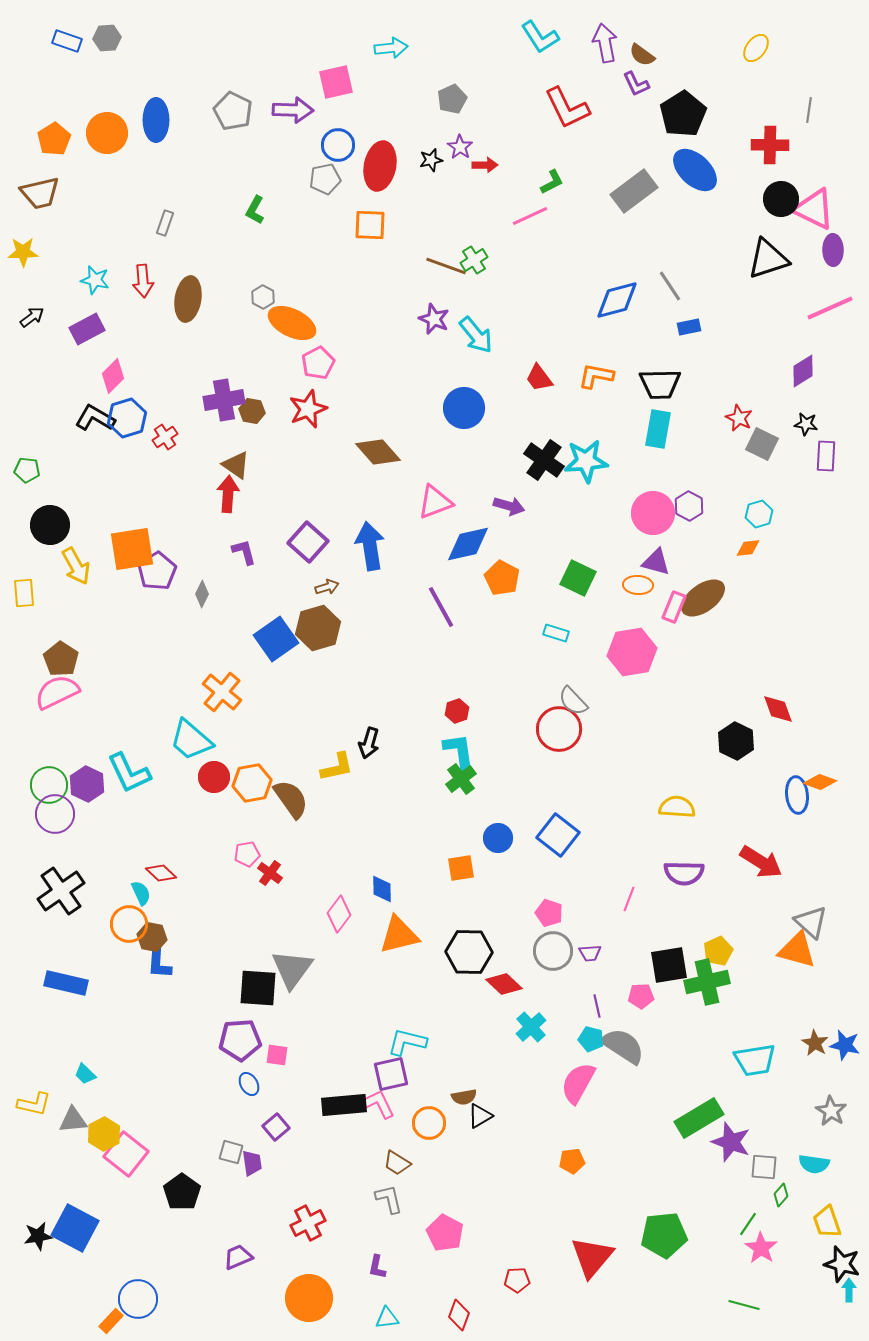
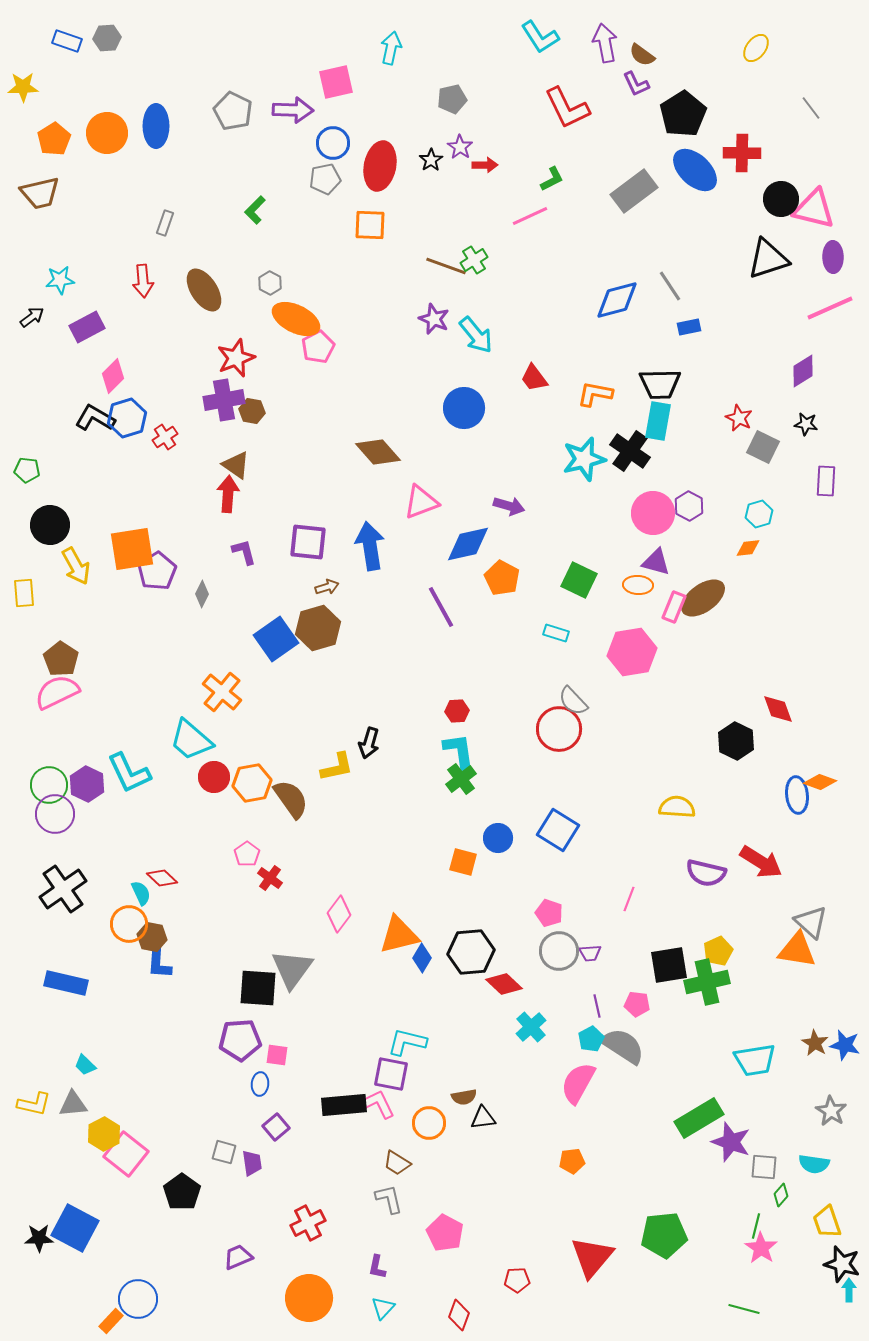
cyan arrow at (391, 48): rotated 72 degrees counterclockwise
gray pentagon at (452, 99): rotated 12 degrees clockwise
gray line at (809, 110): moved 2 px right, 2 px up; rotated 45 degrees counterclockwise
blue ellipse at (156, 120): moved 6 px down
blue circle at (338, 145): moved 5 px left, 2 px up
red cross at (770, 145): moved 28 px left, 8 px down
black star at (431, 160): rotated 20 degrees counterclockwise
green L-shape at (552, 182): moved 3 px up
pink triangle at (814, 209): rotated 12 degrees counterclockwise
green L-shape at (255, 210): rotated 16 degrees clockwise
purple ellipse at (833, 250): moved 7 px down
yellow star at (23, 252): moved 165 px up
cyan star at (95, 280): moved 35 px left; rotated 20 degrees counterclockwise
gray hexagon at (263, 297): moved 7 px right, 14 px up
brown ellipse at (188, 299): moved 16 px right, 9 px up; rotated 42 degrees counterclockwise
orange ellipse at (292, 323): moved 4 px right, 4 px up
purple rectangle at (87, 329): moved 2 px up
pink pentagon at (318, 363): moved 16 px up
orange L-shape at (596, 376): moved 1 px left, 18 px down
red trapezoid at (539, 378): moved 5 px left
red star at (308, 409): moved 72 px left, 51 px up
cyan rectangle at (658, 429): moved 8 px up
gray square at (762, 444): moved 1 px right, 3 px down
purple rectangle at (826, 456): moved 25 px down
black cross at (544, 460): moved 86 px right, 9 px up
cyan star at (586, 461): moved 2 px left, 2 px up; rotated 9 degrees counterclockwise
pink triangle at (435, 502): moved 14 px left
purple square at (308, 542): rotated 36 degrees counterclockwise
green square at (578, 578): moved 1 px right, 2 px down
red hexagon at (457, 711): rotated 15 degrees clockwise
blue square at (558, 835): moved 5 px up; rotated 6 degrees counterclockwise
pink pentagon at (247, 854): rotated 25 degrees counterclockwise
orange square at (461, 868): moved 2 px right, 6 px up; rotated 24 degrees clockwise
red diamond at (161, 873): moved 1 px right, 5 px down
red cross at (270, 873): moved 5 px down
purple semicircle at (684, 873): moved 22 px right; rotated 12 degrees clockwise
blue diamond at (382, 889): moved 40 px right, 69 px down; rotated 32 degrees clockwise
black cross at (61, 891): moved 2 px right, 2 px up
orange triangle at (797, 950): rotated 6 degrees counterclockwise
gray circle at (553, 951): moved 6 px right
black hexagon at (469, 952): moved 2 px right; rotated 6 degrees counterclockwise
pink pentagon at (641, 996): moved 4 px left, 8 px down; rotated 10 degrees clockwise
cyan pentagon at (591, 1039): rotated 30 degrees clockwise
cyan trapezoid at (85, 1074): moved 9 px up
purple square at (391, 1074): rotated 24 degrees clockwise
blue ellipse at (249, 1084): moved 11 px right; rotated 35 degrees clockwise
black triangle at (480, 1116): moved 3 px right, 2 px down; rotated 24 degrees clockwise
gray triangle at (73, 1120): moved 16 px up
gray square at (231, 1152): moved 7 px left
green line at (748, 1224): moved 8 px right, 2 px down; rotated 20 degrees counterclockwise
black star at (38, 1236): moved 1 px right, 2 px down; rotated 8 degrees clockwise
green line at (744, 1305): moved 4 px down
cyan triangle at (387, 1318): moved 4 px left, 10 px up; rotated 40 degrees counterclockwise
